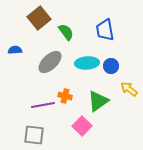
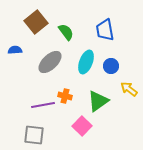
brown square: moved 3 px left, 4 px down
cyan ellipse: moved 1 px left, 1 px up; rotated 65 degrees counterclockwise
